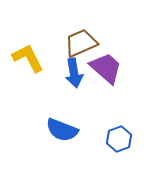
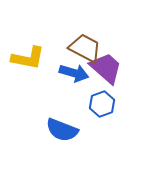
brown trapezoid: moved 4 px right, 5 px down; rotated 52 degrees clockwise
yellow L-shape: rotated 128 degrees clockwise
blue arrow: rotated 64 degrees counterclockwise
blue hexagon: moved 17 px left, 35 px up
